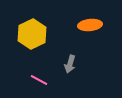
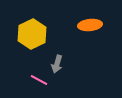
gray arrow: moved 13 px left
